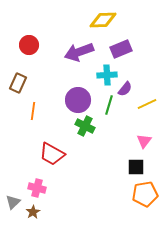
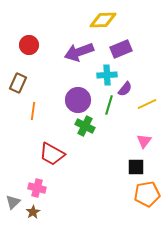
orange pentagon: moved 2 px right
